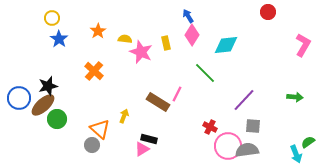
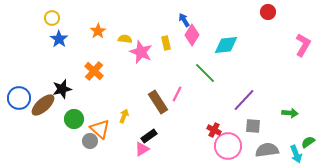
blue arrow: moved 4 px left, 4 px down
black star: moved 14 px right, 3 px down
green arrow: moved 5 px left, 16 px down
brown rectangle: rotated 25 degrees clockwise
green circle: moved 17 px right
red cross: moved 4 px right, 3 px down
black rectangle: moved 3 px up; rotated 49 degrees counterclockwise
gray circle: moved 2 px left, 4 px up
gray semicircle: moved 20 px right
